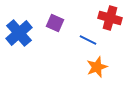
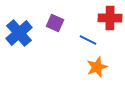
red cross: rotated 15 degrees counterclockwise
